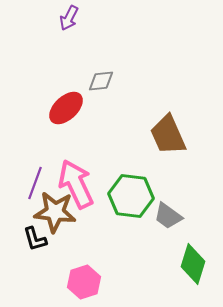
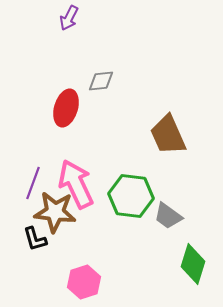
red ellipse: rotated 30 degrees counterclockwise
purple line: moved 2 px left
